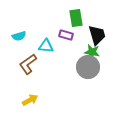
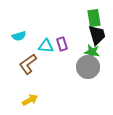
green rectangle: moved 18 px right
purple rectangle: moved 4 px left, 9 px down; rotated 56 degrees clockwise
